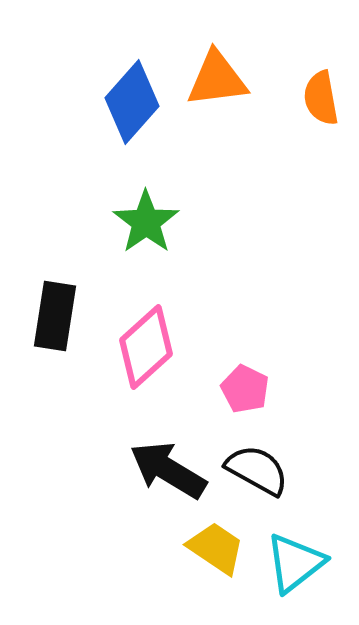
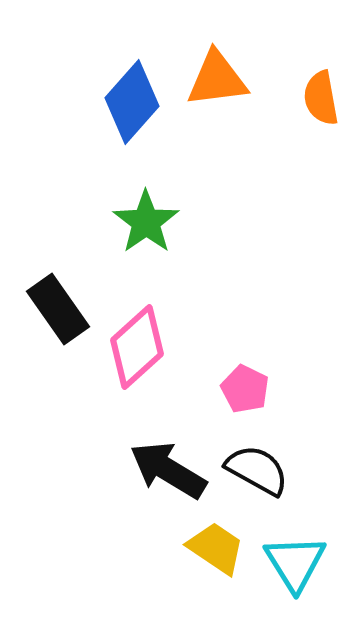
black rectangle: moved 3 px right, 7 px up; rotated 44 degrees counterclockwise
pink diamond: moved 9 px left
cyan triangle: rotated 24 degrees counterclockwise
